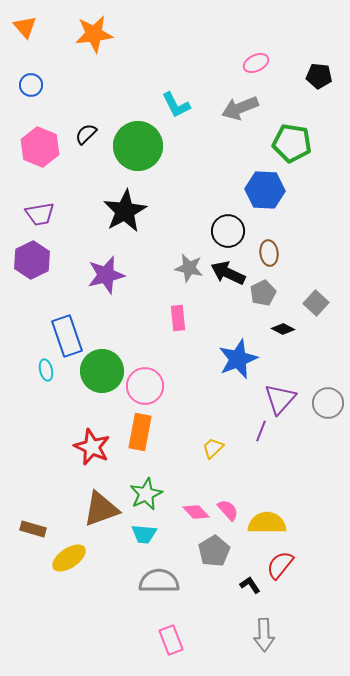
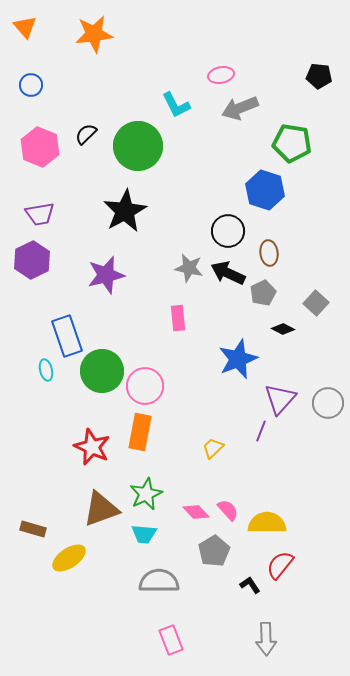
pink ellipse at (256, 63): moved 35 px left, 12 px down; rotated 15 degrees clockwise
blue hexagon at (265, 190): rotated 15 degrees clockwise
gray arrow at (264, 635): moved 2 px right, 4 px down
